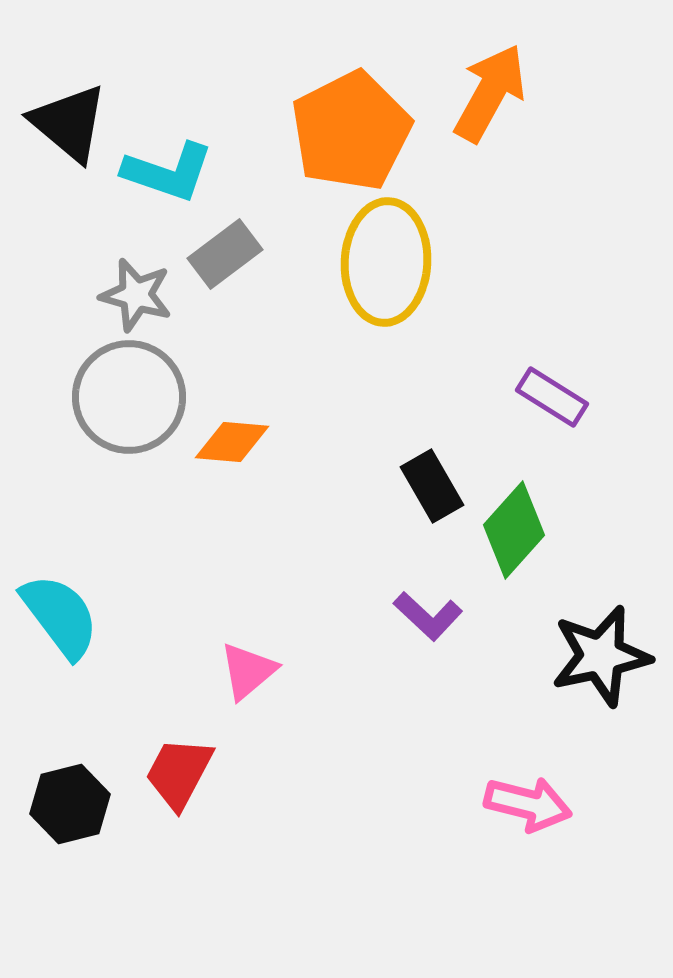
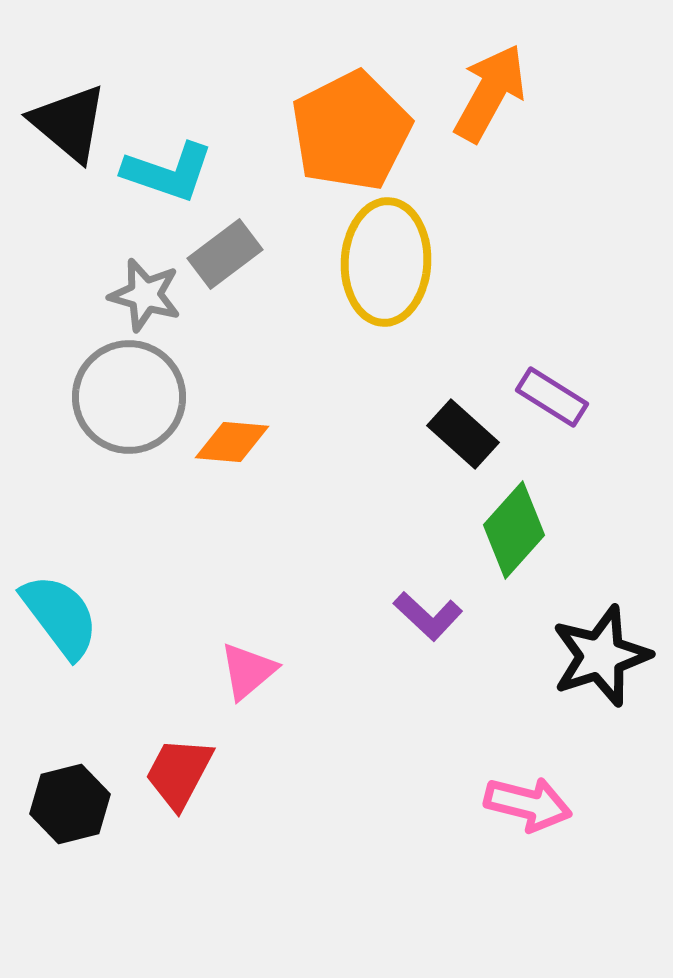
gray star: moved 9 px right
black rectangle: moved 31 px right, 52 px up; rotated 18 degrees counterclockwise
black star: rotated 6 degrees counterclockwise
